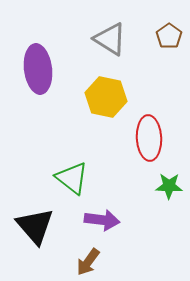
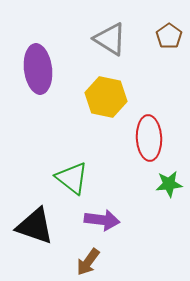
green star: moved 2 px up; rotated 8 degrees counterclockwise
black triangle: rotated 30 degrees counterclockwise
